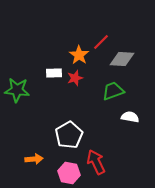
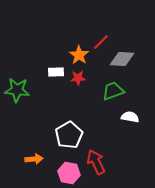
white rectangle: moved 2 px right, 1 px up
red star: moved 3 px right; rotated 14 degrees clockwise
